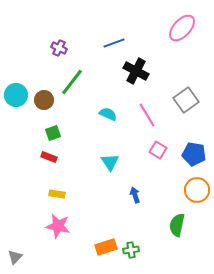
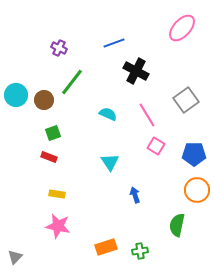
pink square: moved 2 px left, 4 px up
blue pentagon: rotated 10 degrees counterclockwise
green cross: moved 9 px right, 1 px down
